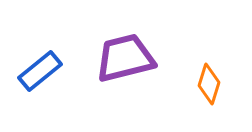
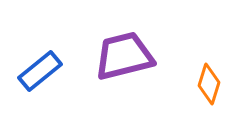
purple trapezoid: moved 1 px left, 2 px up
